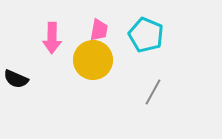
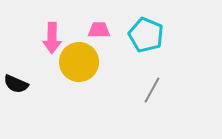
pink trapezoid: rotated 100 degrees counterclockwise
yellow circle: moved 14 px left, 2 px down
black semicircle: moved 5 px down
gray line: moved 1 px left, 2 px up
